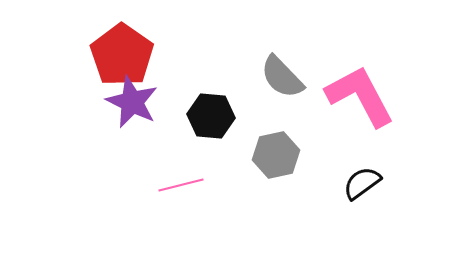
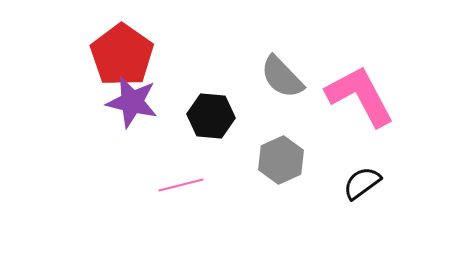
purple star: rotated 12 degrees counterclockwise
gray hexagon: moved 5 px right, 5 px down; rotated 12 degrees counterclockwise
